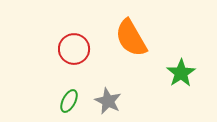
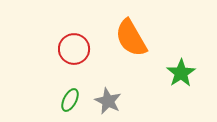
green ellipse: moved 1 px right, 1 px up
